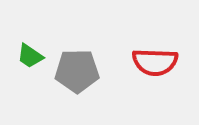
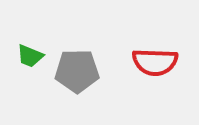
green trapezoid: rotated 12 degrees counterclockwise
